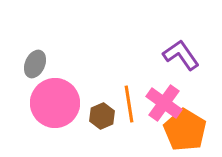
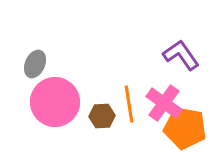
pink circle: moved 1 px up
brown hexagon: rotated 20 degrees clockwise
orange pentagon: moved 2 px up; rotated 21 degrees counterclockwise
